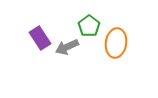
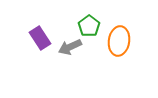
orange ellipse: moved 3 px right, 2 px up
gray arrow: moved 3 px right
